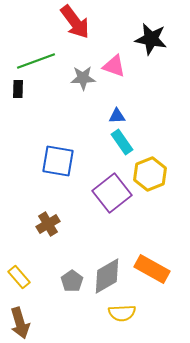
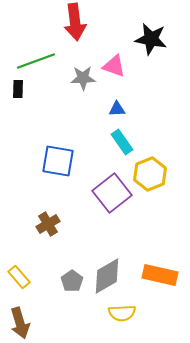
red arrow: rotated 30 degrees clockwise
blue triangle: moved 7 px up
orange rectangle: moved 8 px right, 6 px down; rotated 16 degrees counterclockwise
